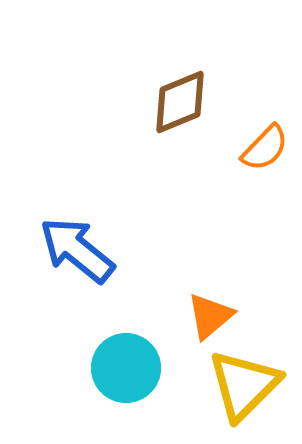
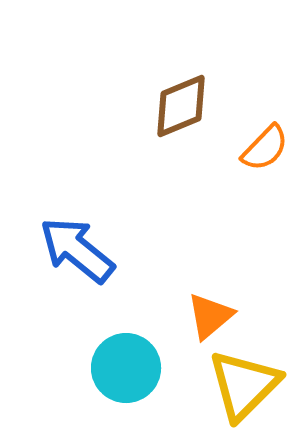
brown diamond: moved 1 px right, 4 px down
